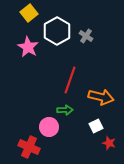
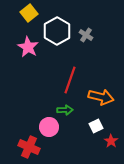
gray cross: moved 1 px up
red star: moved 2 px right, 2 px up; rotated 16 degrees clockwise
